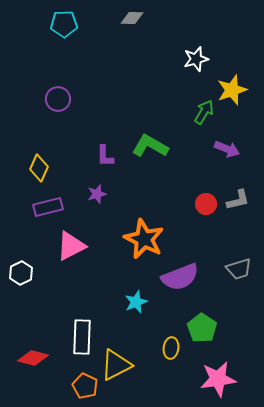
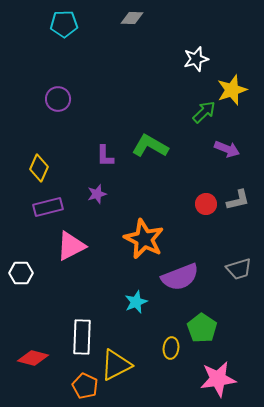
green arrow: rotated 15 degrees clockwise
white hexagon: rotated 25 degrees clockwise
